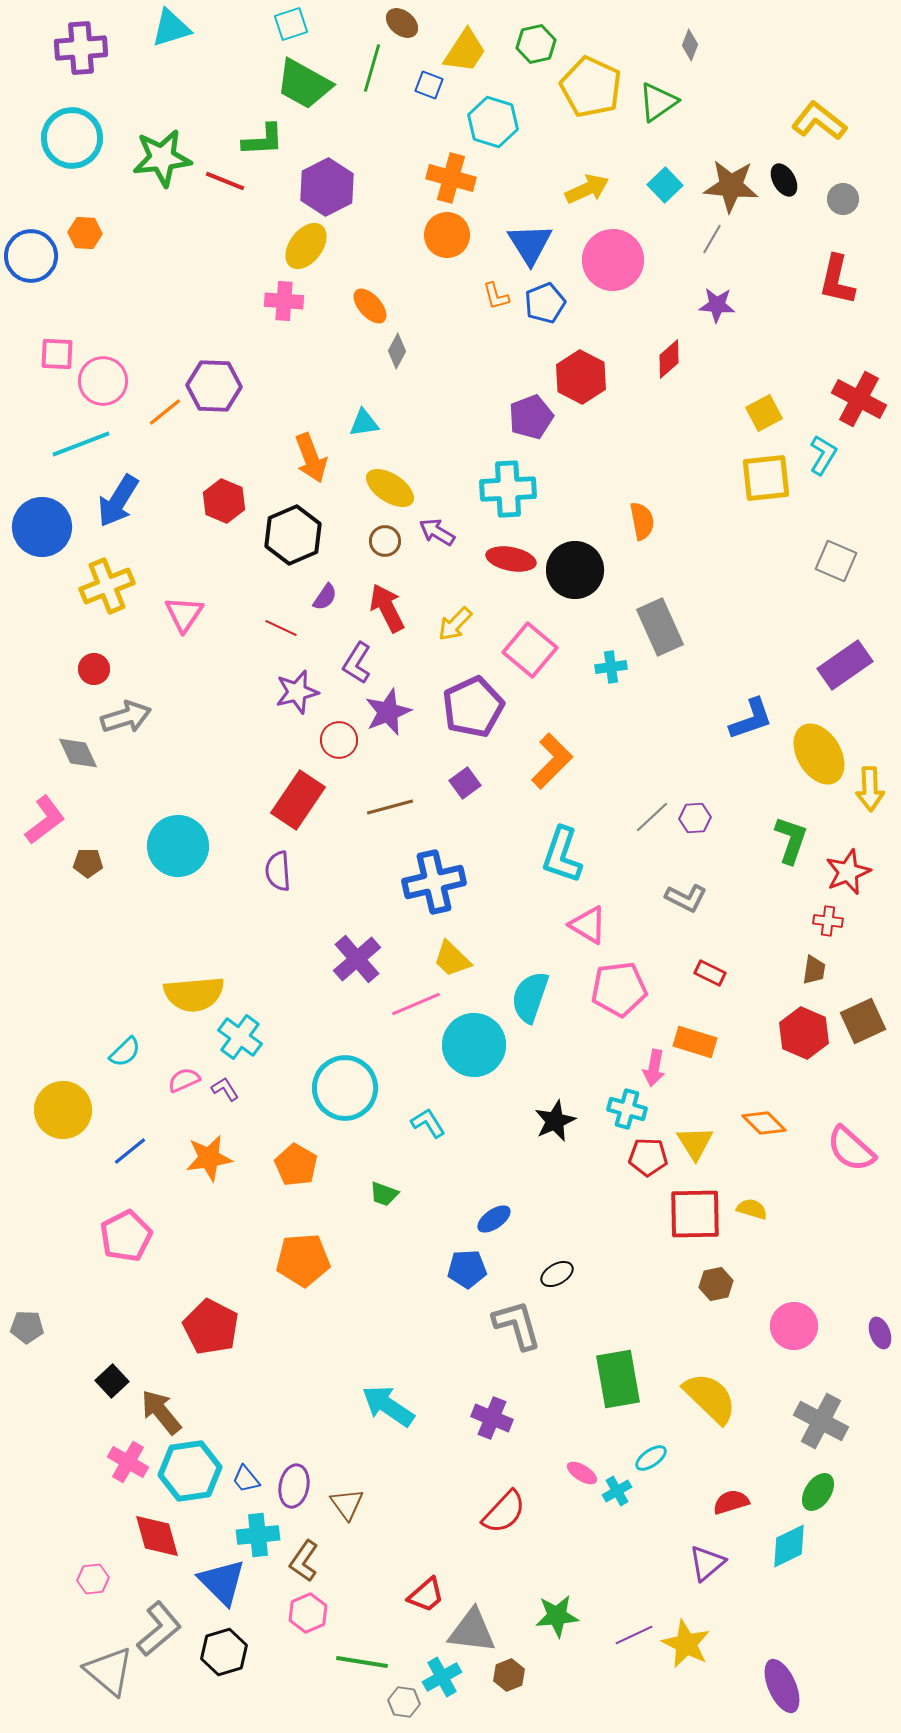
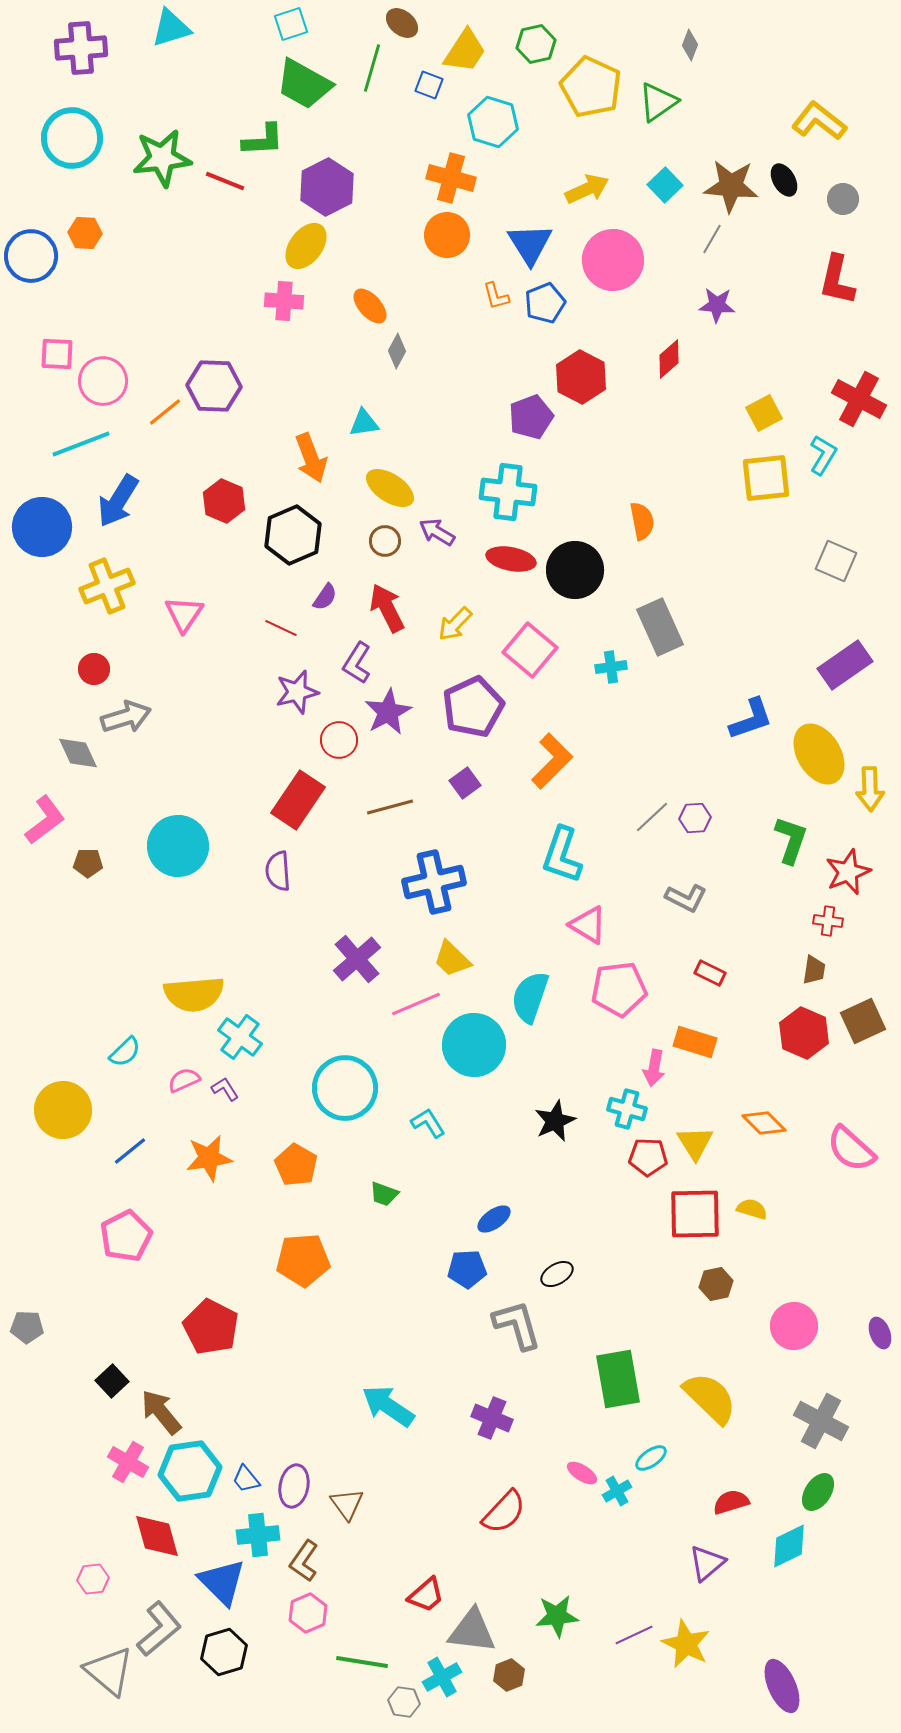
cyan cross at (508, 489): moved 3 px down; rotated 10 degrees clockwise
purple star at (388, 712): rotated 6 degrees counterclockwise
